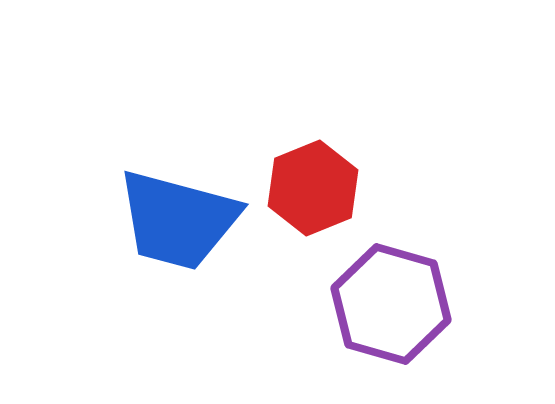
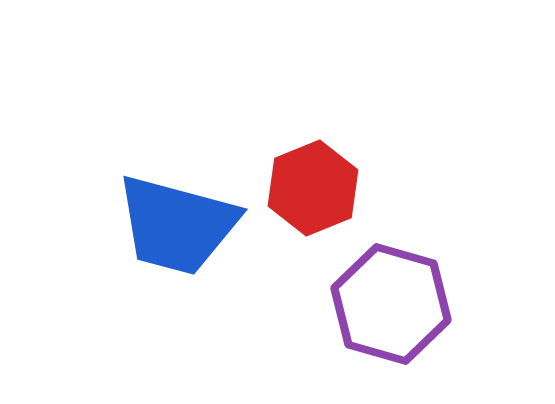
blue trapezoid: moved 1 px left, 5 px down
